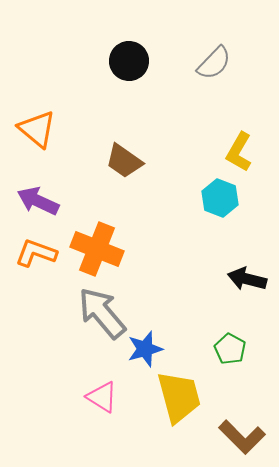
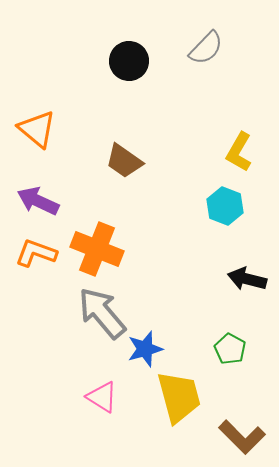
gray semicircle: moved 8 px left, 15 px up
cyan hexagon: moved 5 px right, 8 px down
